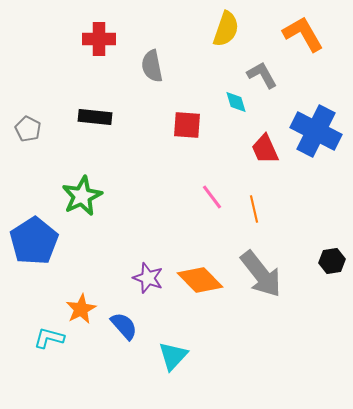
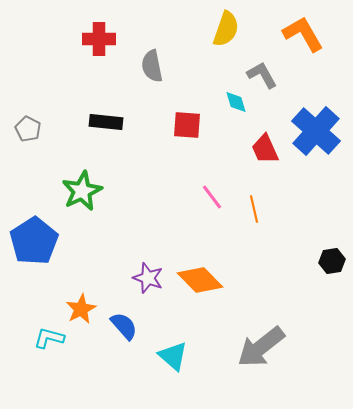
black rectangle: moved 11 px right, 5 px down
blue cross: rotated 15 degrees clockwise
green star: moved 5 px up
gray arrow: moved 73 px down; rotated 90 degrees clockwise
cyan triangle: rotated 32 degrees counterclockwise
